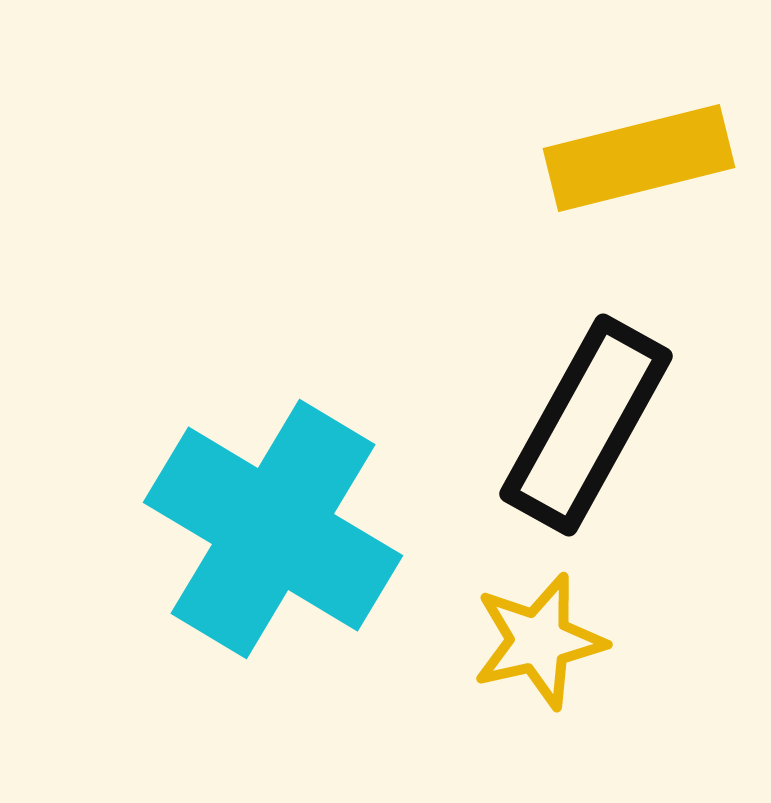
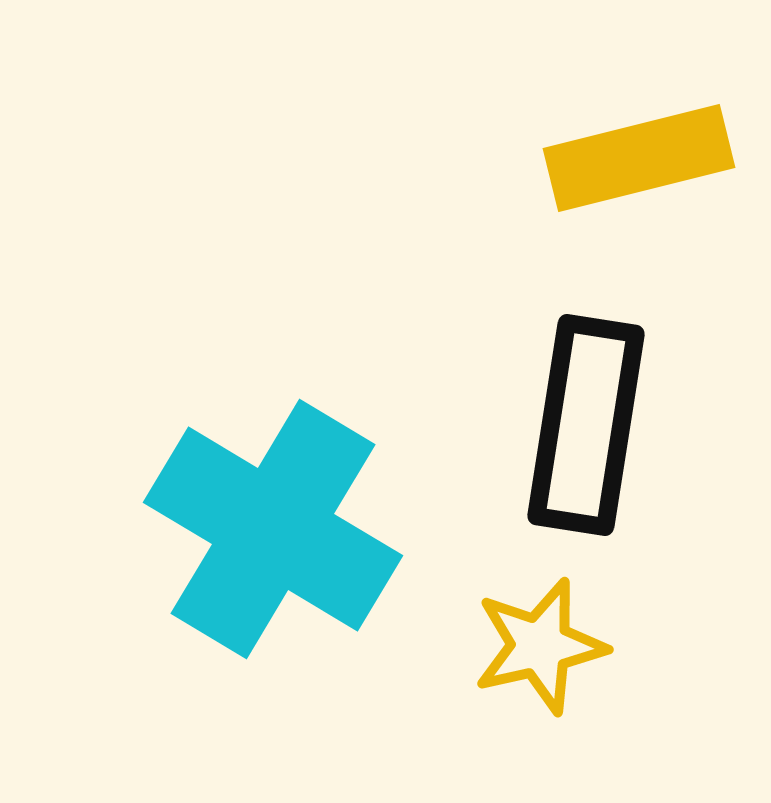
black rectangle: rotated 20 degrees counterclockwise
yellow star: moved 1 px right, 5 px down
